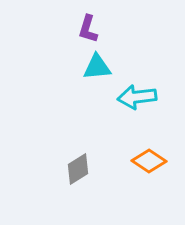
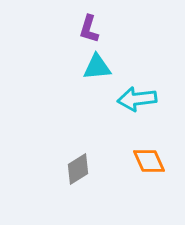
purple L-shape: moved 1 px right
cyan arrow: moved 2 px down
orange diamond: rotated 32 degrees clockwise
